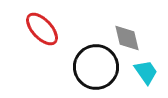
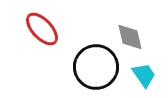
gray diamond: moved 3 px right, 1 px up
cyan trapezoid: moved 2 px left, 3 px down
